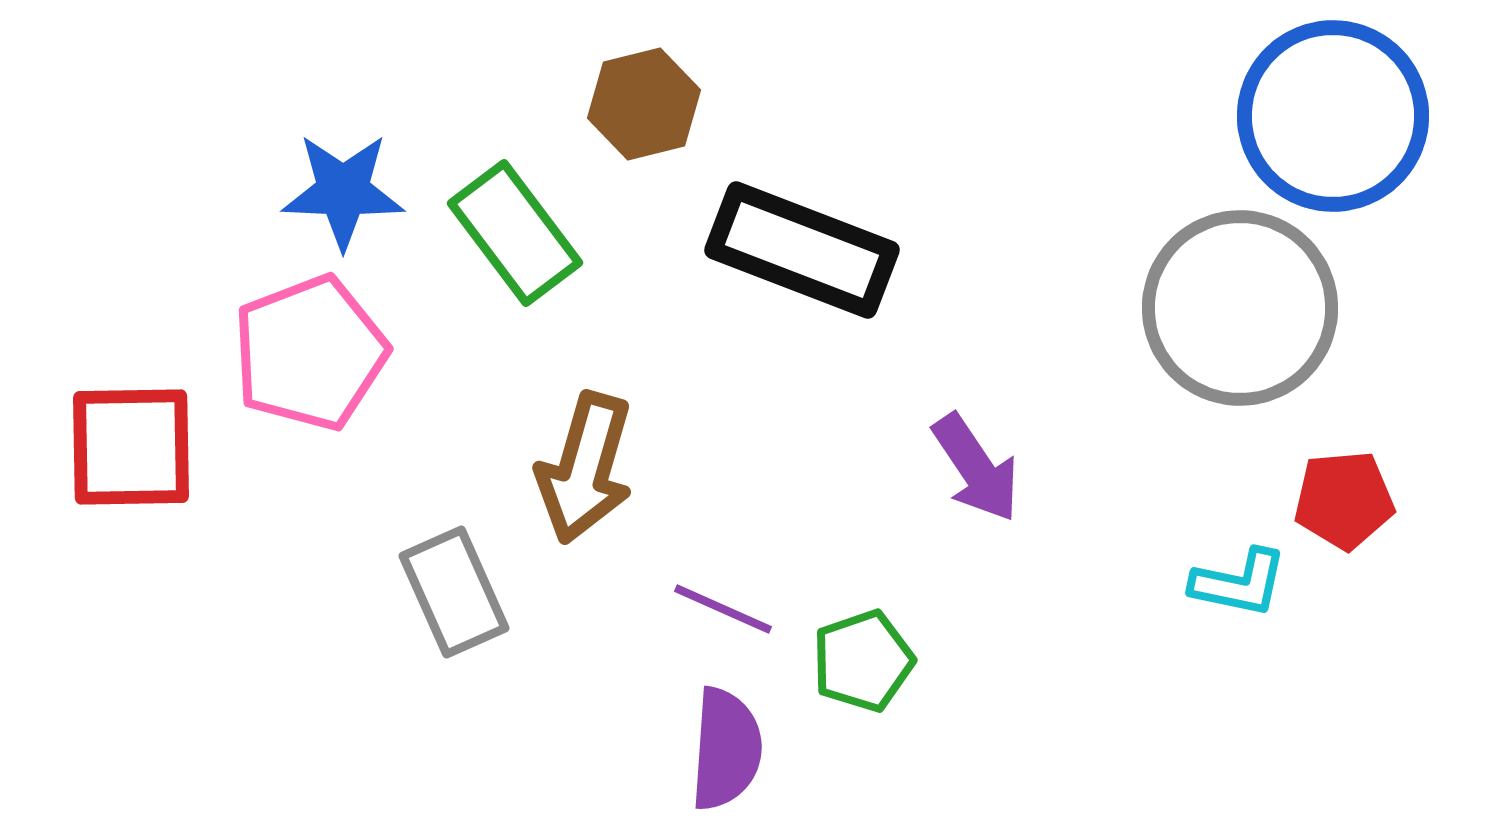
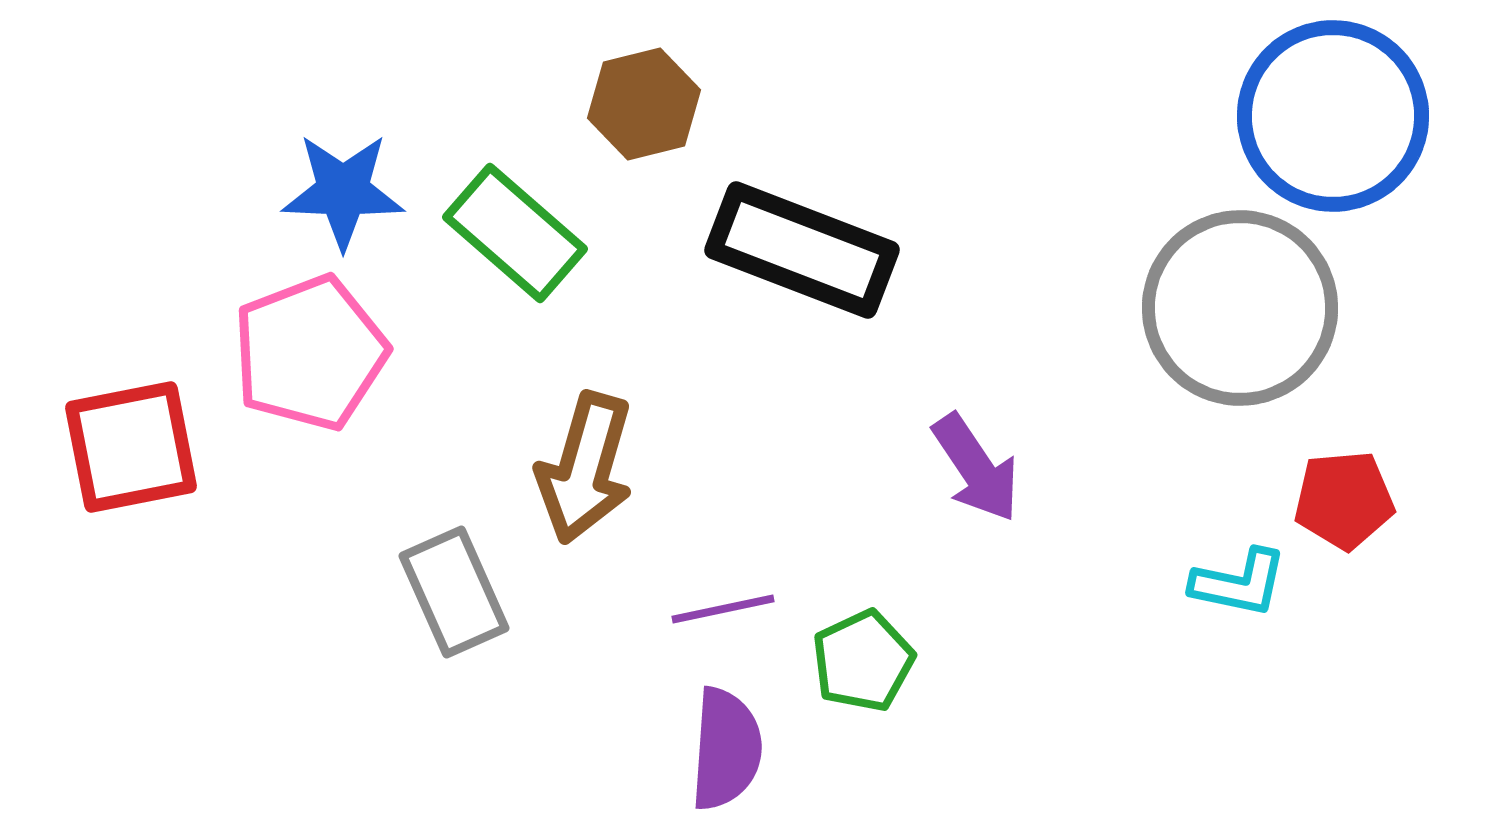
green rectangle: rotated 12 degrees counterclockwise
red square: rotated 10 degrees counterclockwise
purple line: rotated 36 degrees counterclockwise
green pentagon: rotated 6 degrees counterclockwise
